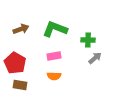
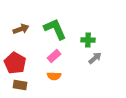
green L-shape: rotated 45 degrees clockwise
pink rectangle: rotated 32 degrees counterclockwise
